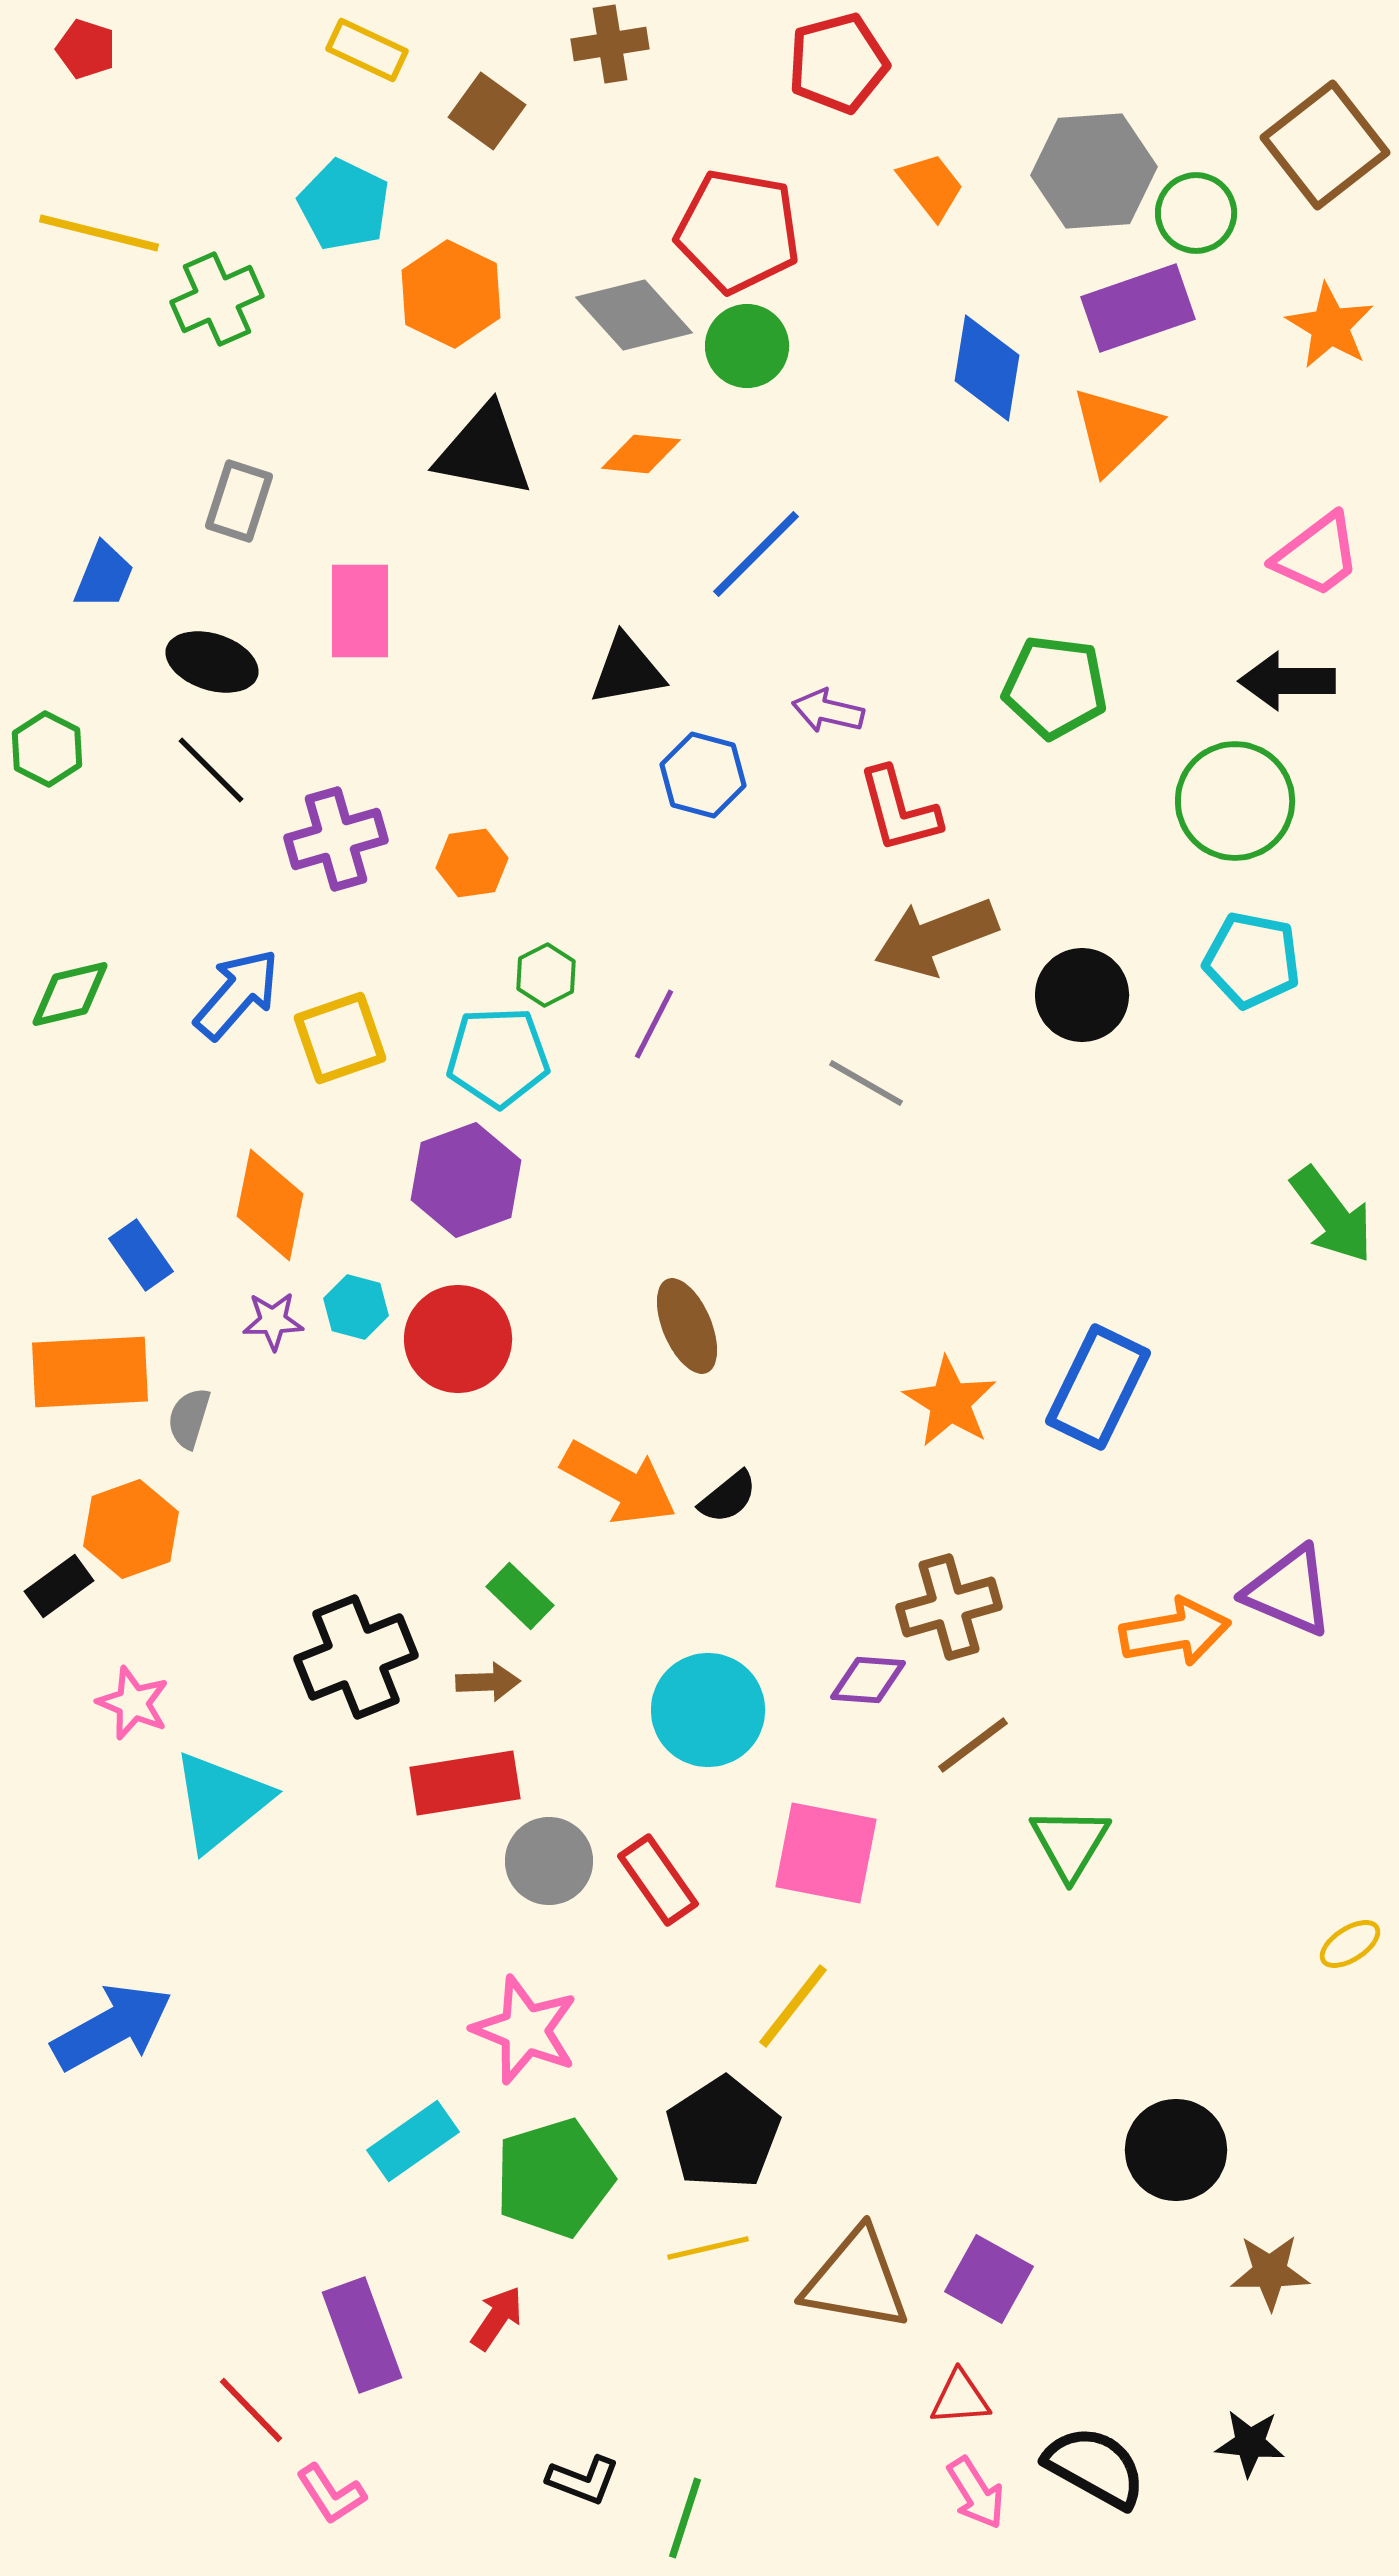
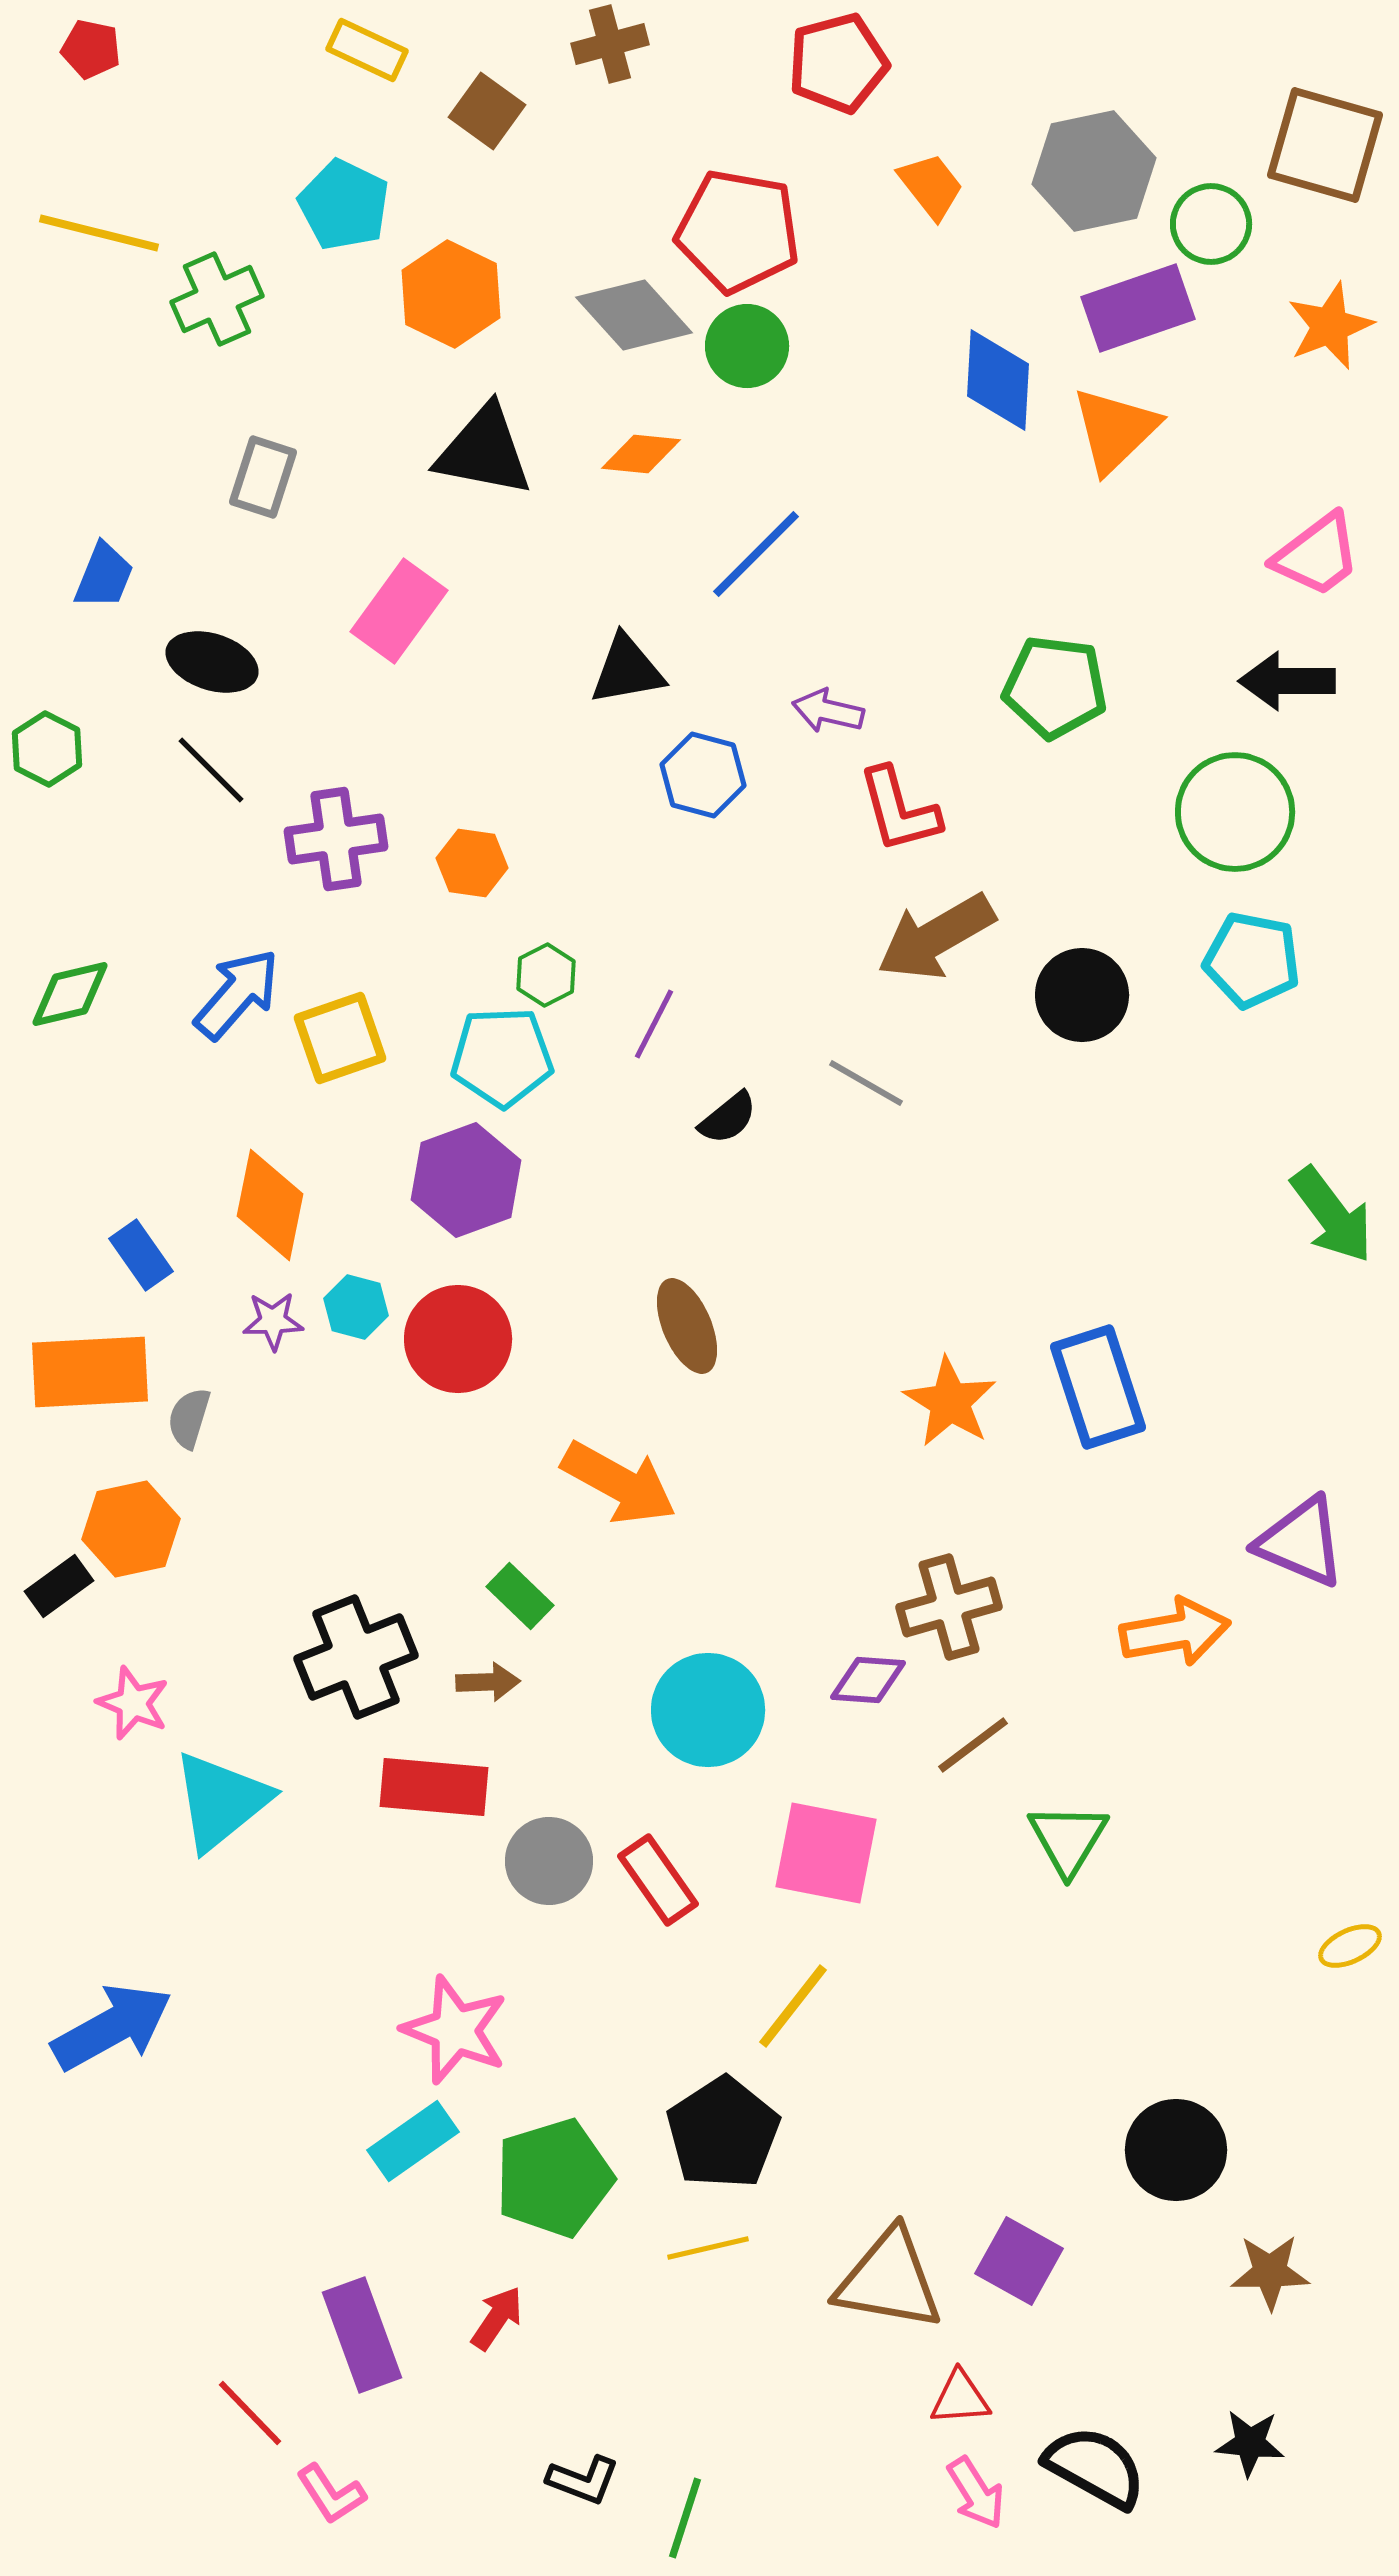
brown cross at (610, 44): rotated 6 degrees counterclockwise
red pentagon at (86, 49): moved 5 px right; rotated 6 degrees counterclockwise
brown square at (1325, 145): rotated 36 degrees counterclockwise
gray hexagon at (1094, 171): rotated 8 degrees counterclockwise
green circle at (1196, 213): moved 15 px right, 11 px down
orange star at (1330, 326): rotated 20 degrees clockwise
blue diamond at (987, 368): moved 11 px right, 12 px down; rotated 6 degrees counterclockwise
gray rectangle at (239, 501): moved 24 px right, 24 px up
pink rectangle at (360, 611): moved 39 px right; rotated 36 degrees clockwise
green circle at (1235, 801): moved 11 px down
purple cross at (336, 839): rotated 8 degrees clockwise
orange hexagon at (472, 863): rotated 16 degrees clockwise
brown arrow at (936, 937): rotated 9 degrees counterclockwise
cyan pentagon at (498, 1057): moved 4 px right
blue rectangle at (1098, 1387): rotated 44 degrees counterclockwise
black semicircle at (728, 1497): moved 379 px up
orange hexagon at (131, 1529): rotated 8 degrees clockwise
purple triangle at (1289, 1591): moved 12 px right, 49 px up
red rectangle at (465, 1783): moved 31 px left, 4 px down; rotated 14 degrees clockwise
green triangle at (1070, 1843): moved 2 px left, 4 px up
yellow ellipse at (1350, 1944): moved 2 px down; rotated 8 degrees clockwise
pink star at (525, 2030): moved 70 px left
purple square at (989, 2279): moved 30 px right, 18 px up
brown triangle at (856, 2280): moved 33 px right
red line at (251, 2410): moved 1 px left, 3 px down
